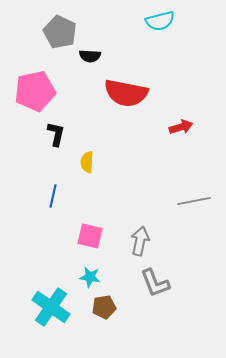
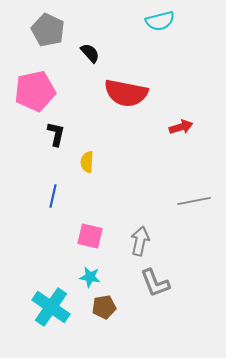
gray pentagon: moved 12 px left, 2 px up
black semicircle: moved 3 px up; rotated 135 degrees counterclockwise
